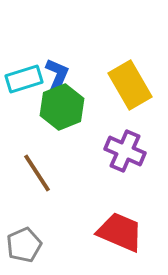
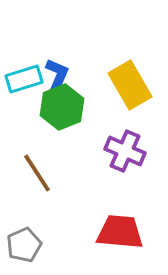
red trapezoid: rotated 18 degrees counterclockwise
